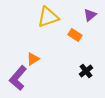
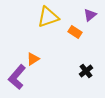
orange rectangle: moved 3 px up
purple L-shape: moved 1 px left, 1 px up
